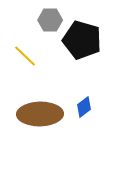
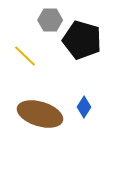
blue diamond: rotated 20 degrees counterclockwise
brown ellipse: rotated 18 degrees clockwise
